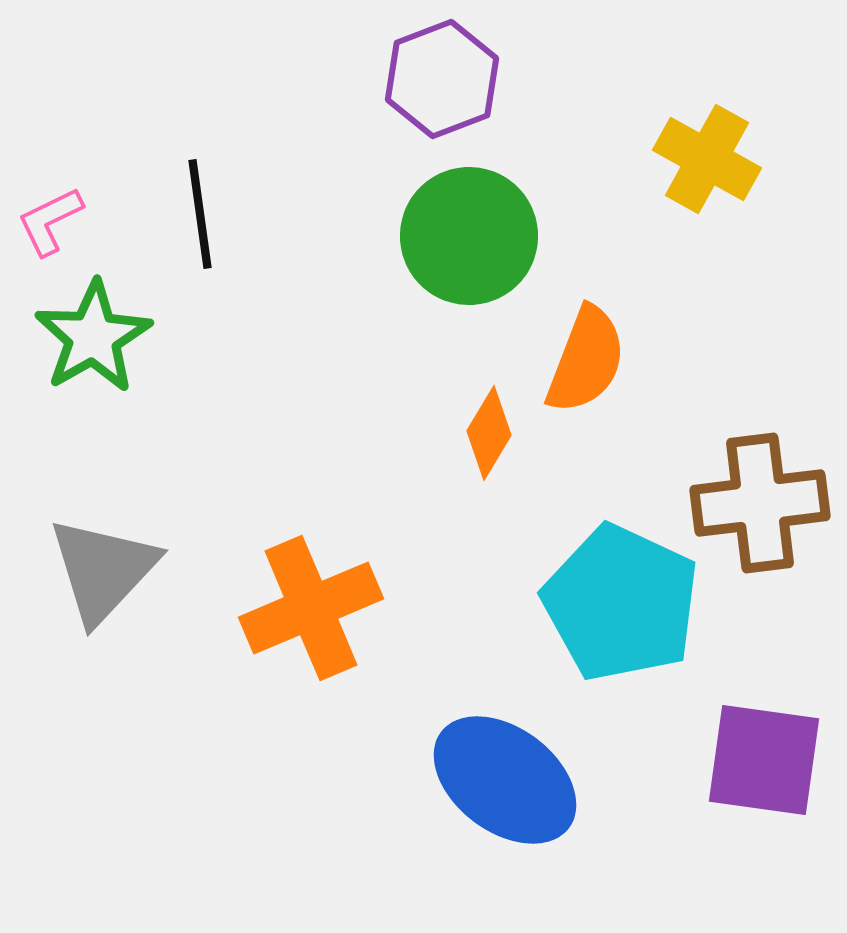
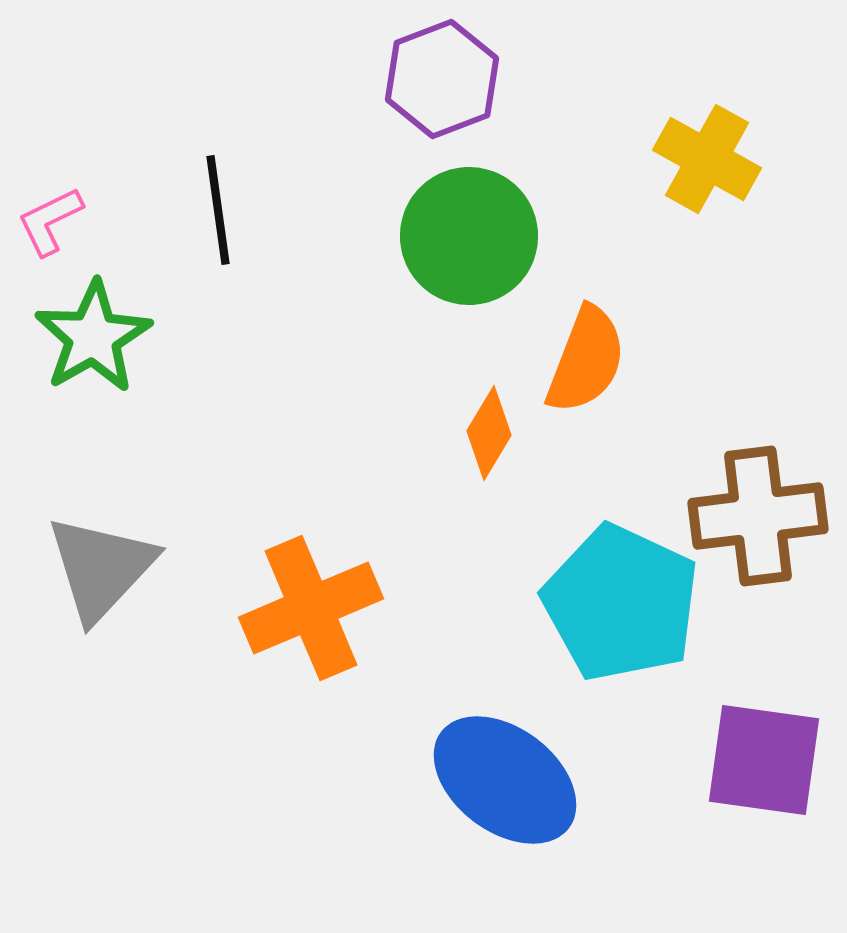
black line: moved 18 px right, 4 px up
brown cross: moved 2 px left, 13 px down
gray triangle: moved 2 px left, 2 px up
